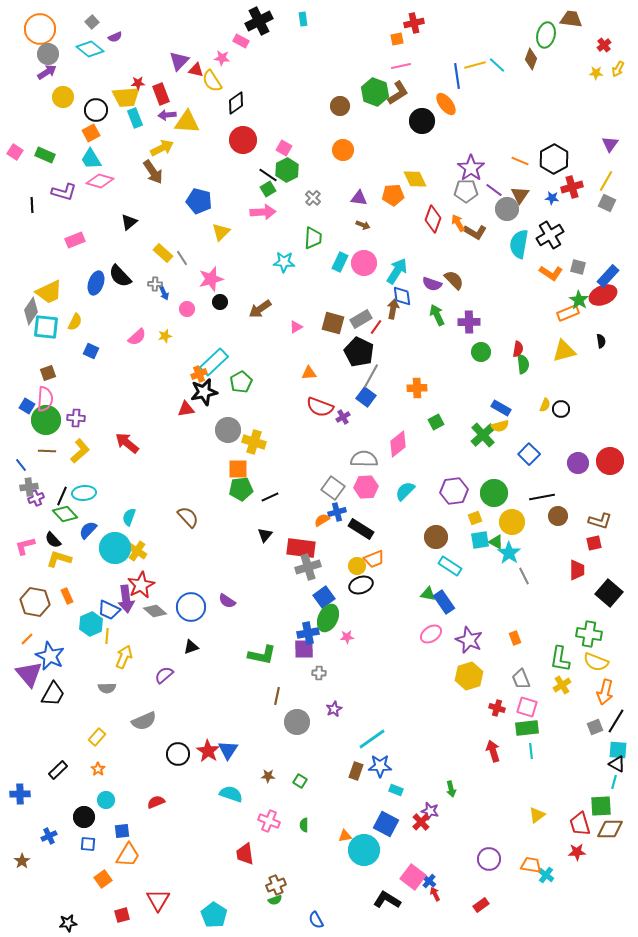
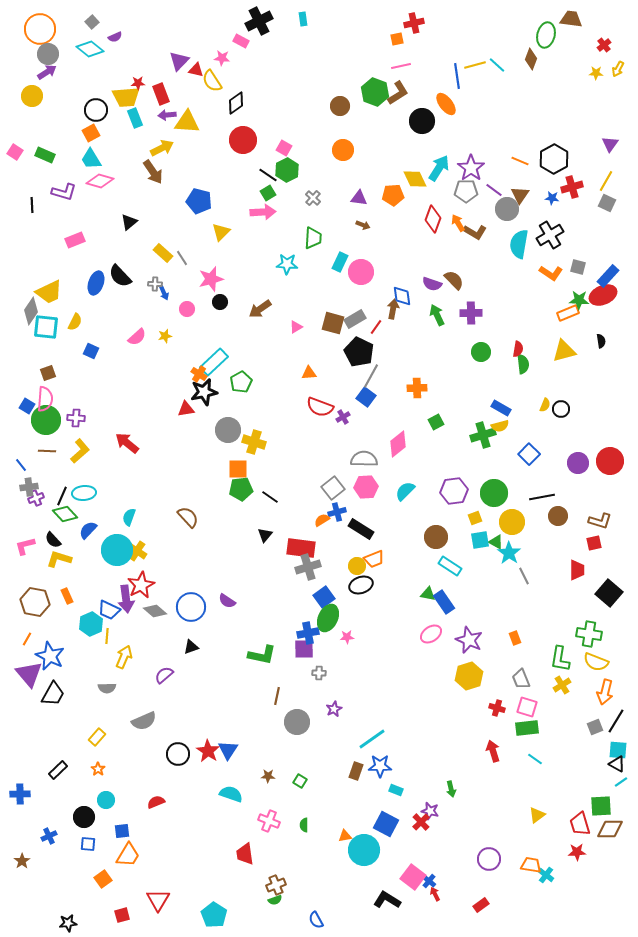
yellow circle at (63, 97): moved 31 px left, 1 px up
green square at (268, 189): moved 4 px down
cyan star at (284, 262): moved 3 px right, 2 px down
pink circle at (364, 263): moved 3 px left, 9 px down
cyan arrow at (397, 271): moved 42 px right, 103 px up
green star at (579, 300): rotated 30 degrees counterclockwise
gray rectangle at (361, 319): moved 6 px left
purple cross at (469, 322): moved 2 px right, 9 px up
orange cross at (199, 374): rotated 35 degrees counterclockwise
green cross at (483, 435): rotated 25 degrees clockwise
gray square at (333, 488): rotated 15 degrees clockwise
black line at (270, 497): rotated 60 degrees clockwise
cyan circle at (115, 548): moved 2 px right, 2 px down
orange line at (27, 639): rotated 16 degrees counterclockwise
cyan line at (531, 751): moved 4 px right, 8 px down; rotated 49 degrees counterclockwise
cyan line at (614, 782): moved 7 px right; rotated 40 degrees clockwise
